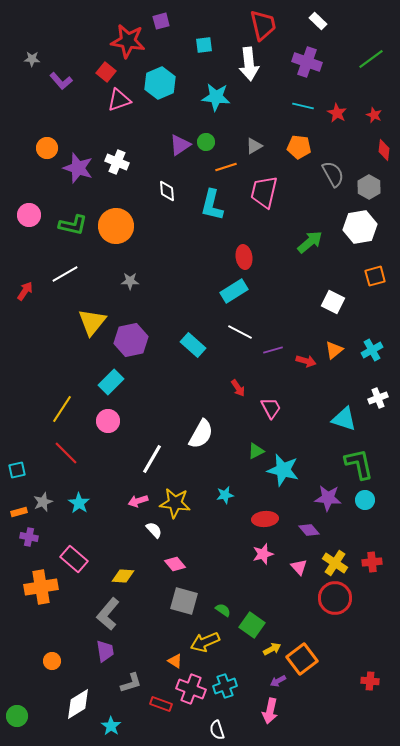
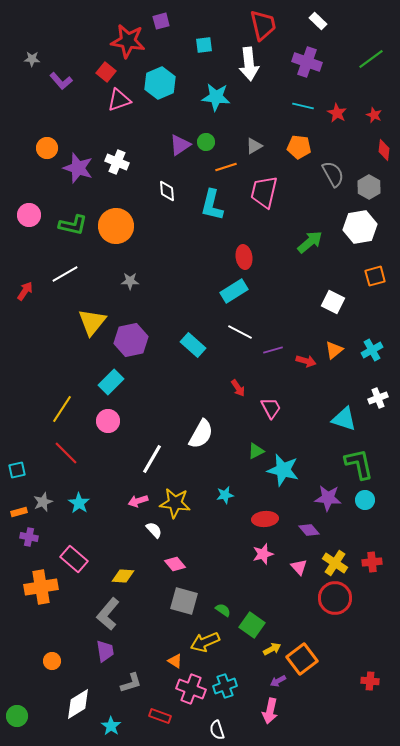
red rectangle at (161, 704): moved 1 px left, 12 px down
